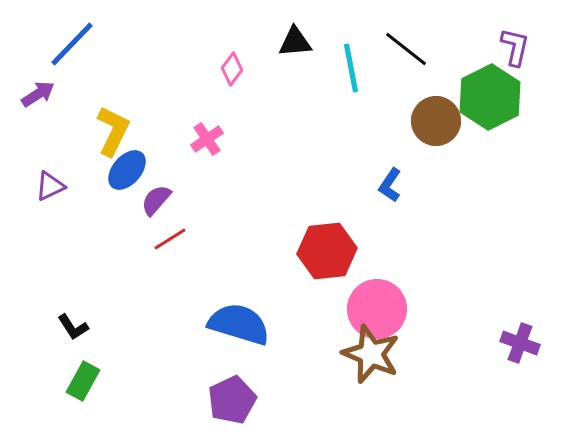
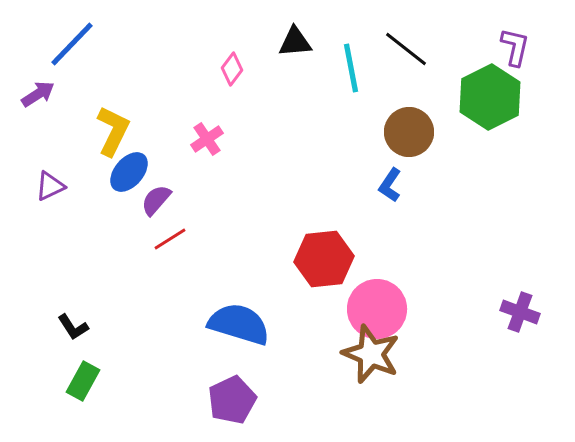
brown circle: moved 27 px left, 11 px down
blue ellipse: moved 2 px right, 2 px down
red hexagon: moved 3 px left, 8 px down
purple cross: moved 31 px up
